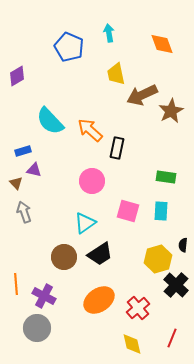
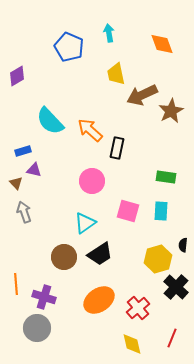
black cross: moved 2 px down
purple cross: moved 1 px down; rotated 10 degrees counterclockwise
